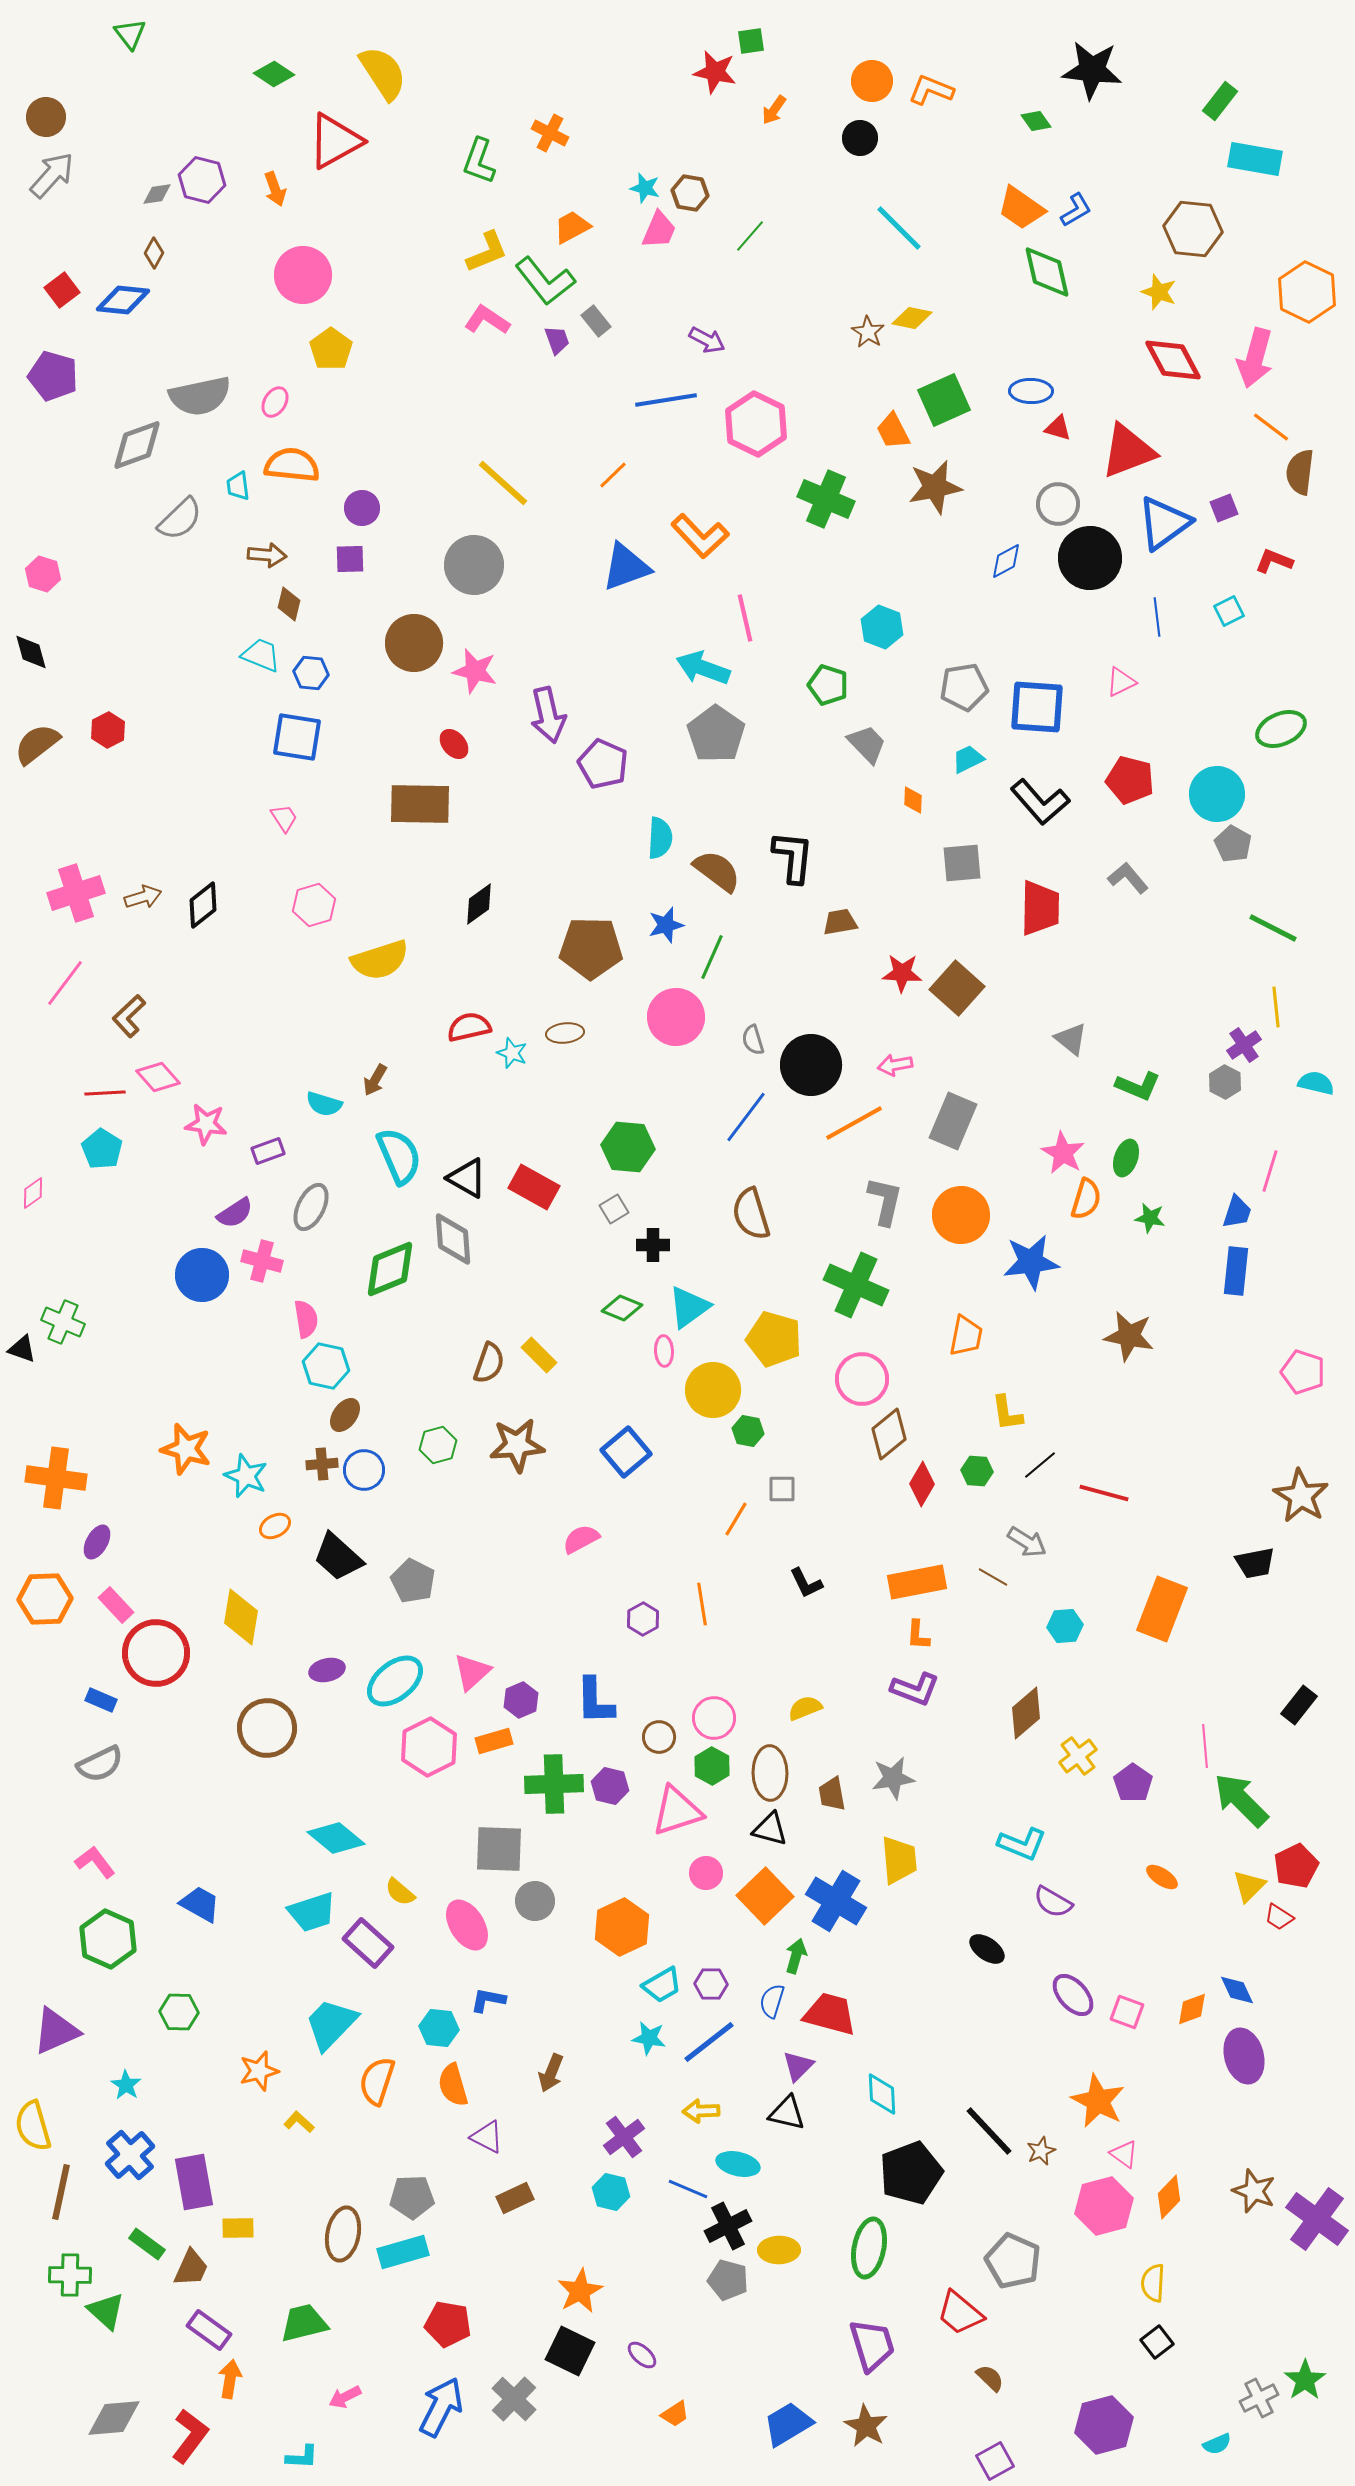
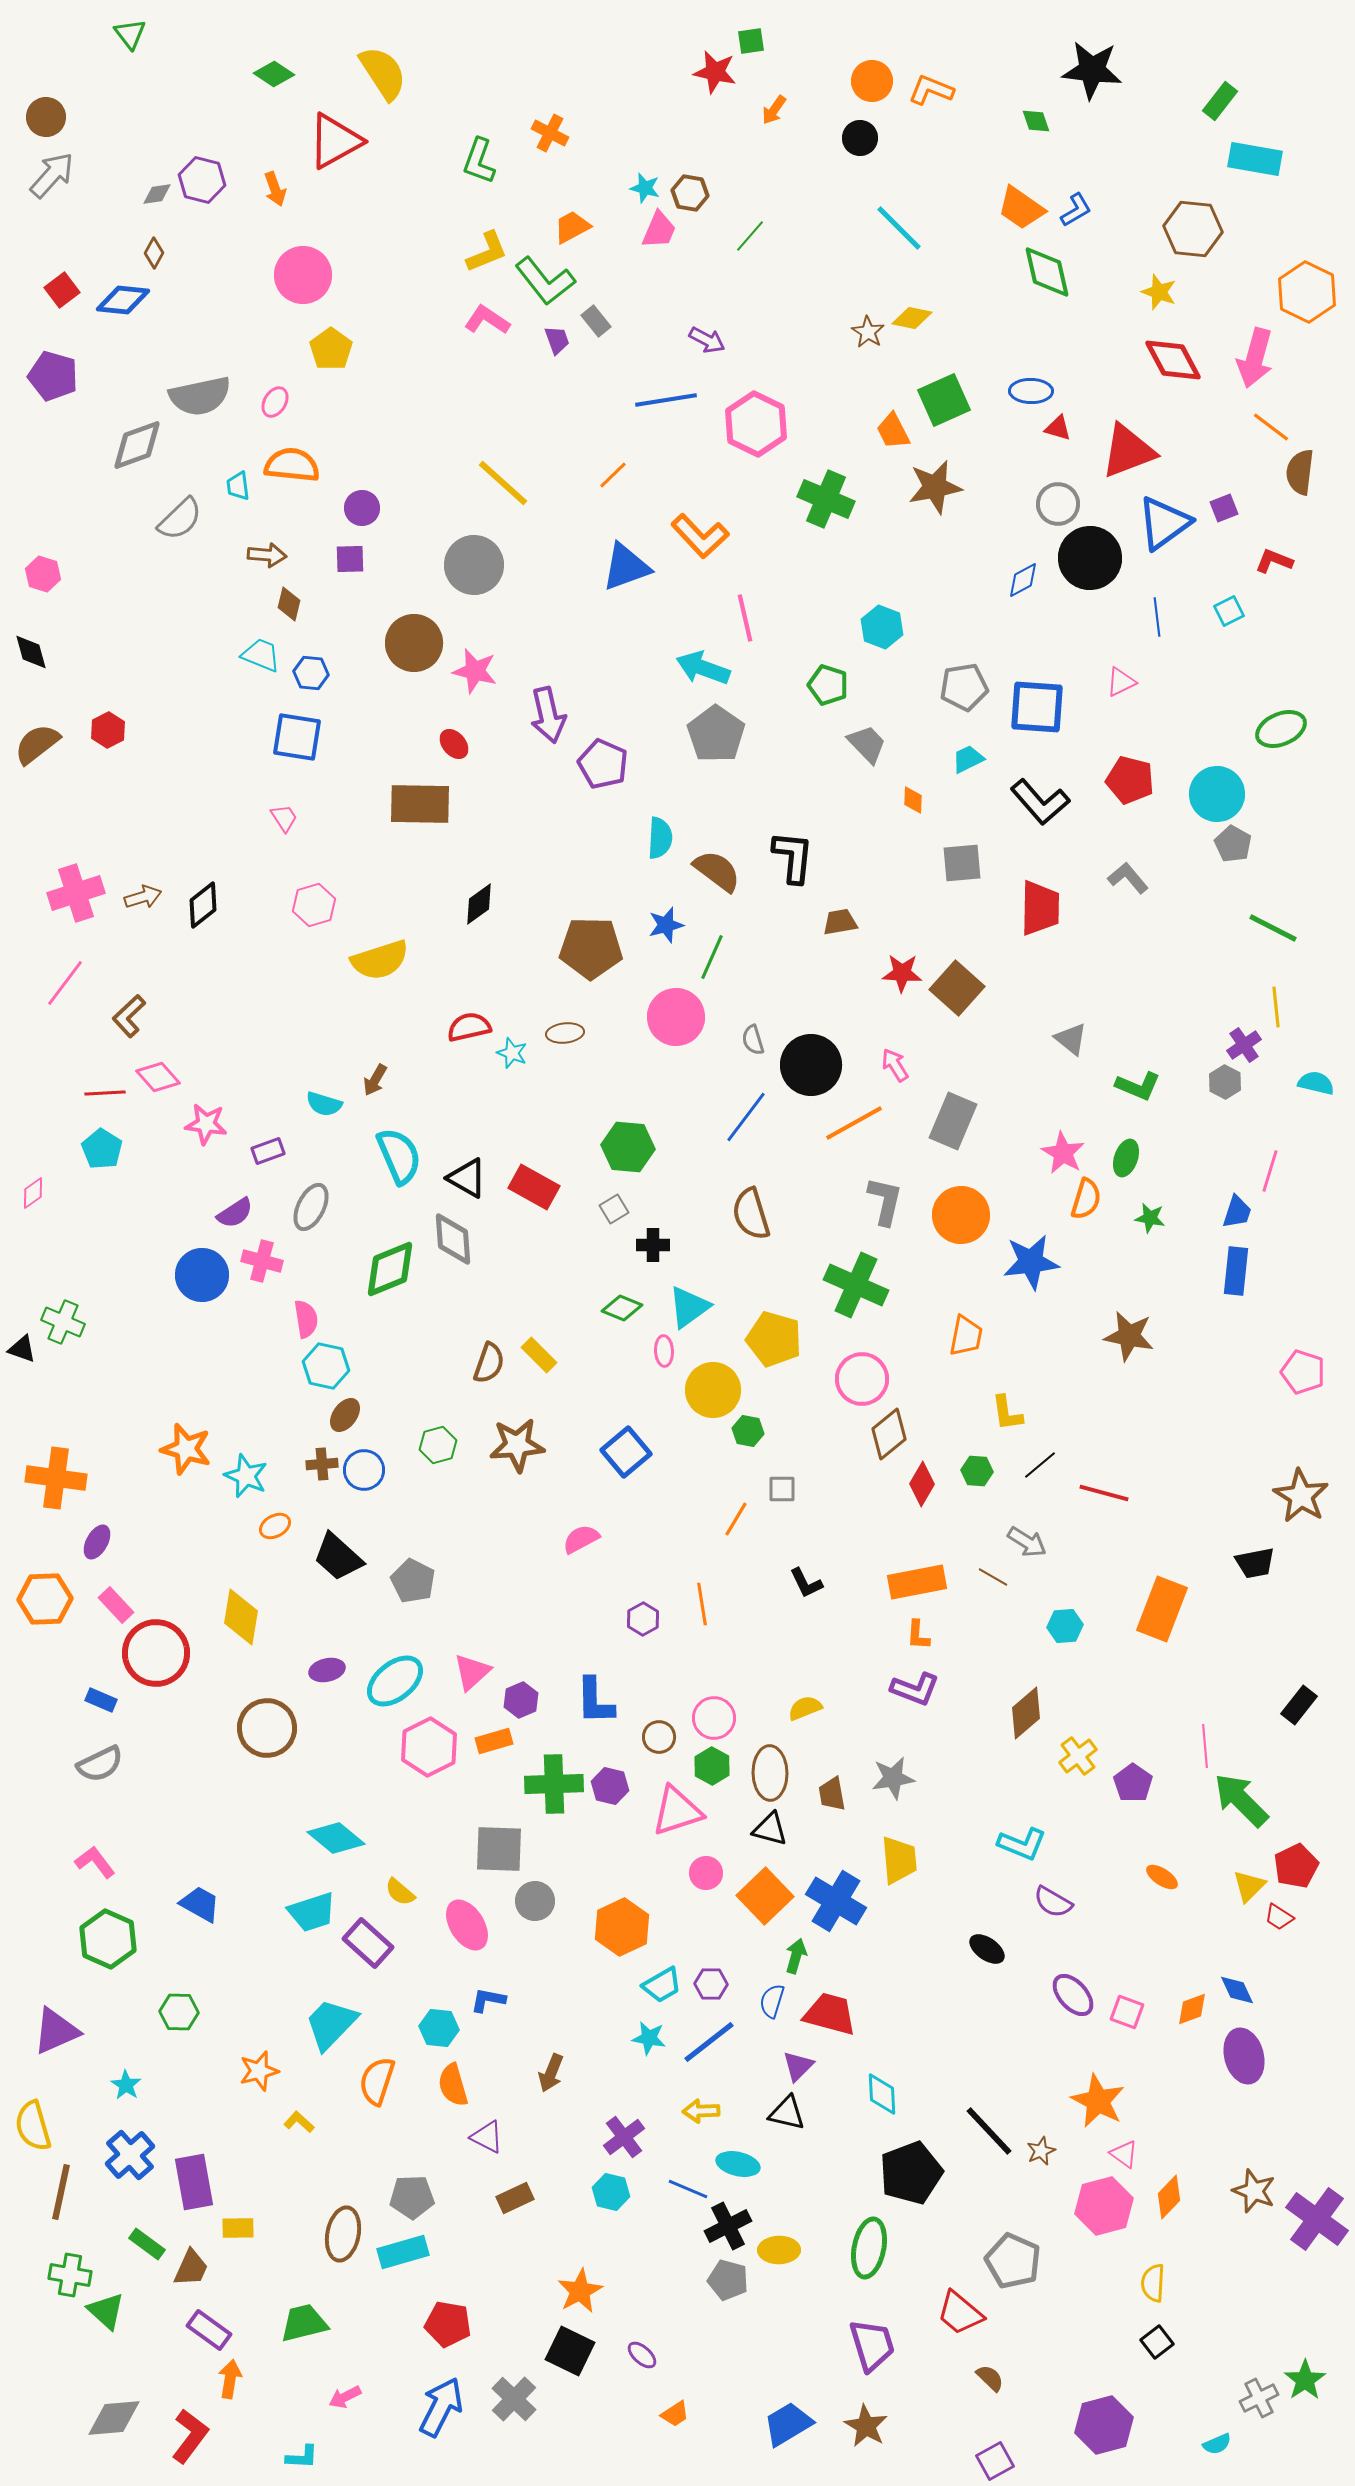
green diamond at (1036, 121): rotated 16 degrees clockwise
blue diamond at (1006, 561): moved 17 px right, 19 px down
pink arrow at (895, 1065): rotated 68 degrees clockwise
green cross at (70, 2275): rotated 9 degrees clockwise
